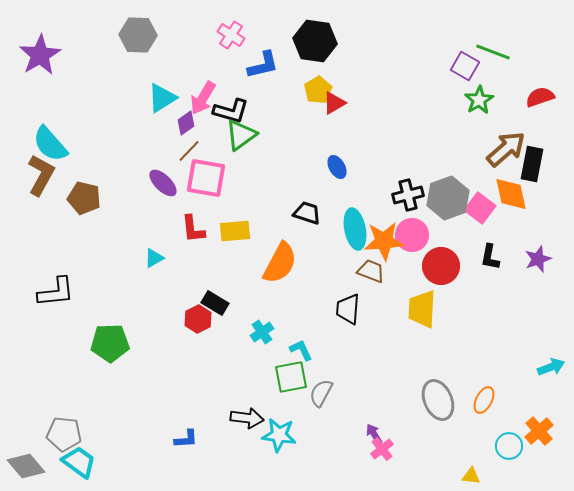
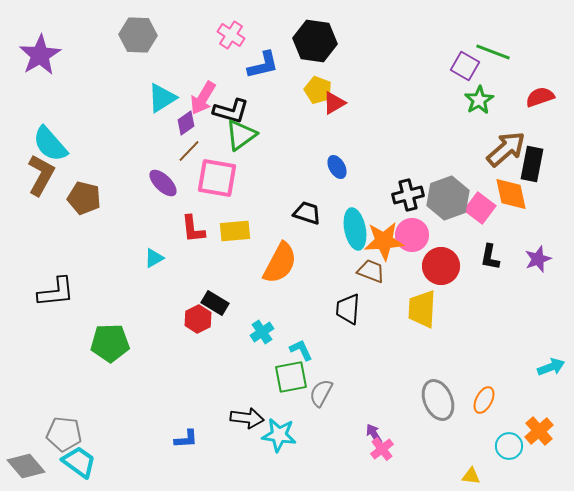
yellow pentagon at (318, 90): rotated 20 degrees counterclockwise
pink square at (206, 178): moved 11 px right
